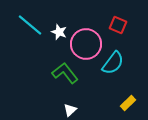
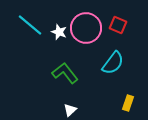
pink circle: moved 16 px up
yellow rectangle: rotated 28 degrees counterclockwise
